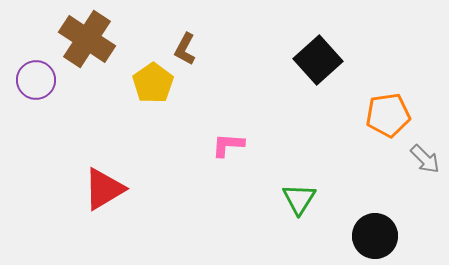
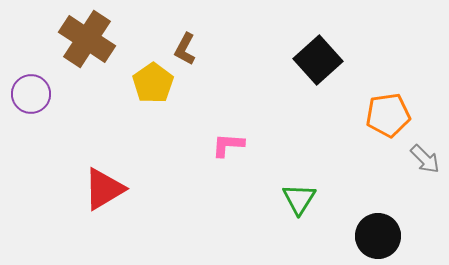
purple circle: moved 5 px left, 14 px down
black circle: moved 3 px right
